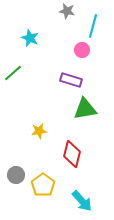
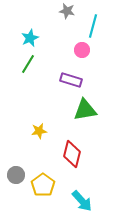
cyan star: rotated 24 degrees clockwise
green line: moved 15 px right, 9 px up; rotated 18 degrees counterclockwise
green triangle: moved 1 px down
